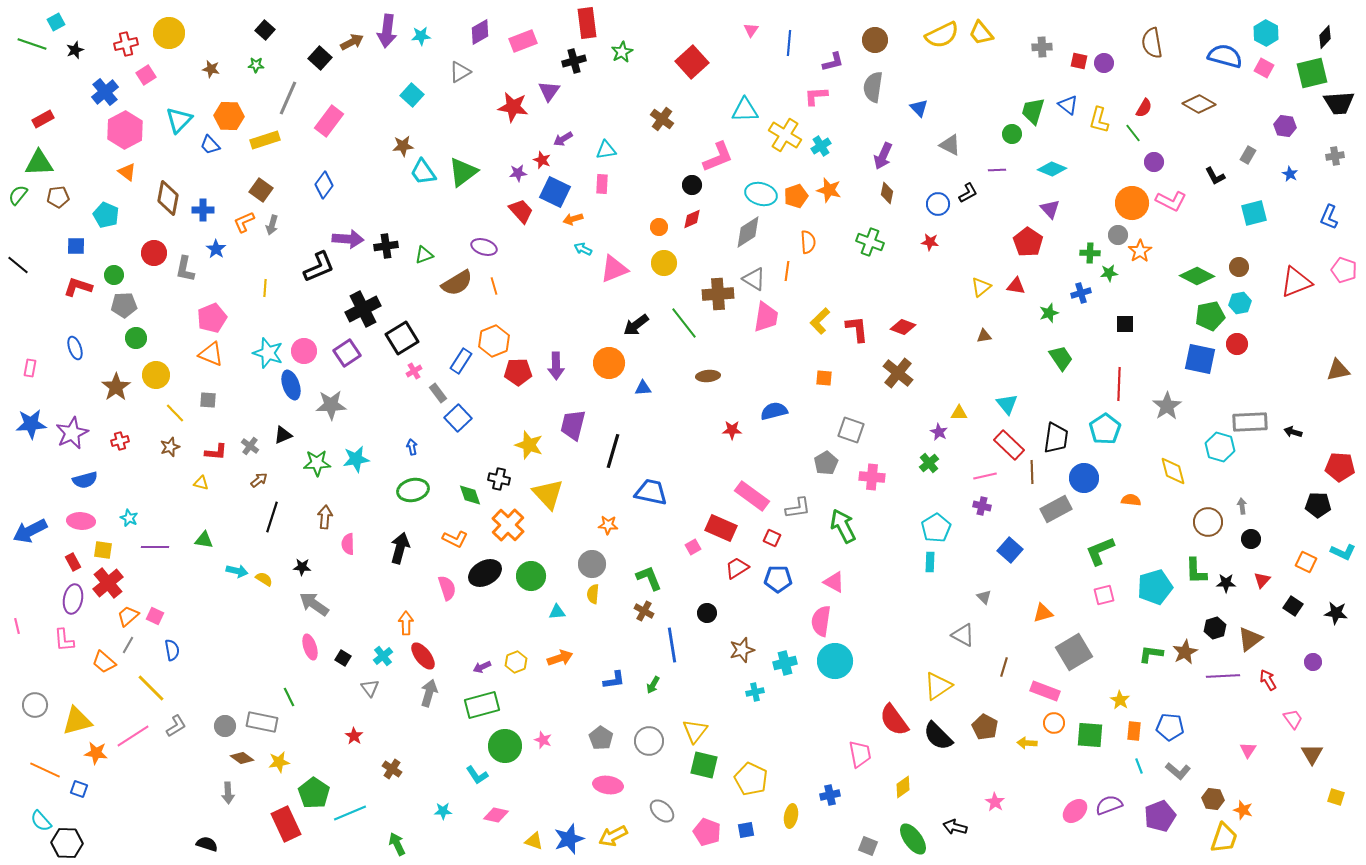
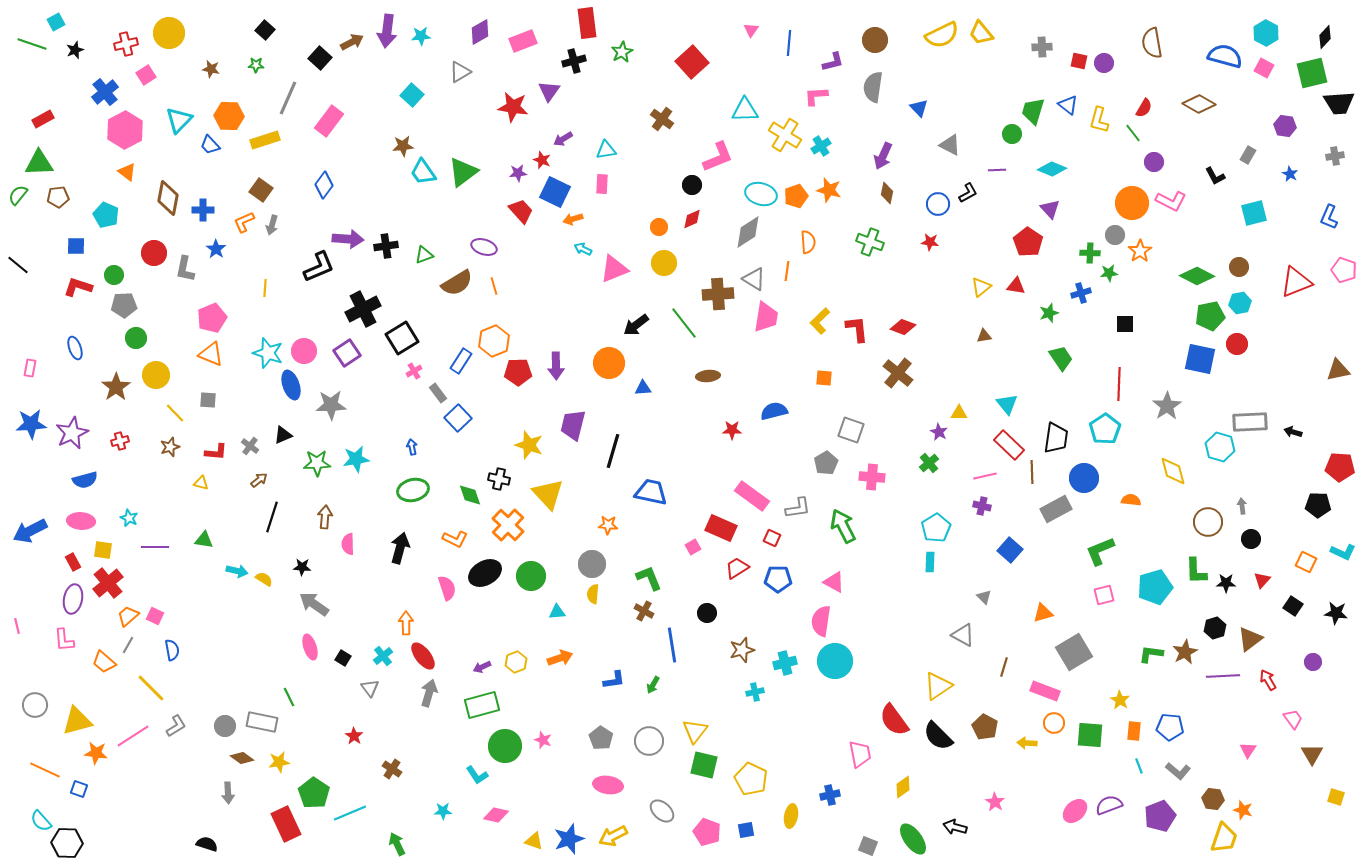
gray circle at (1118, 235): moved 3 px left
